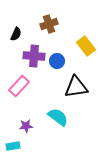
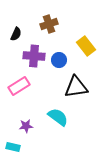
blue circle: moved 2 px right, 1 px up
pink rectangle: rotated 15 degrees clockwise
cyan rectangle: moved 1 px down; rotated 24 degrees clockwise
